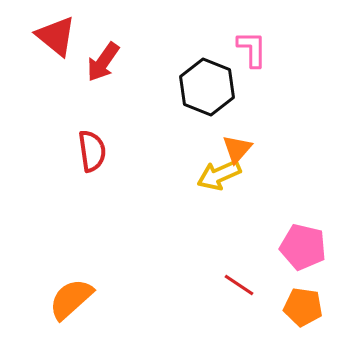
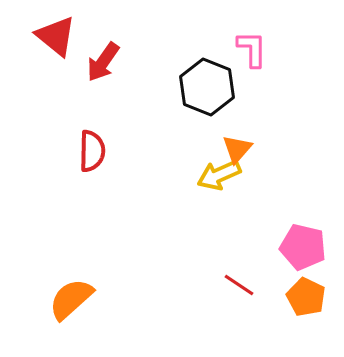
red semicircle: rotated 9 degrees clockwise
orange pentagon: moved 3 px right, 10 px up; rotated 18 degrees clockwise
